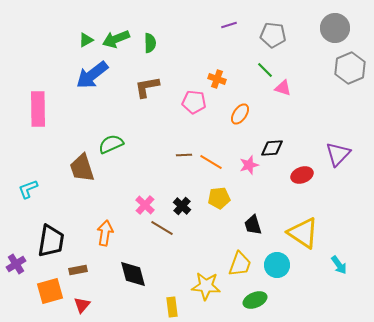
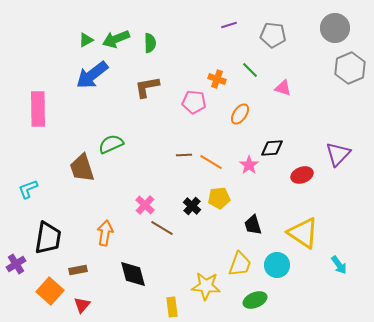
green line at (265, 70): moved 15 px left
pink star at (249, 165): rotated 18 degrees counterclockwise
black cross at (182, 206): moved 10 px right
black trapezoid at (51, 241): moved 3 px left, 3 px up
orange square at (50, 291): rotated 32 degrees counterclockwise
